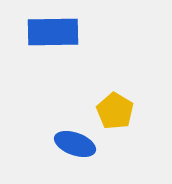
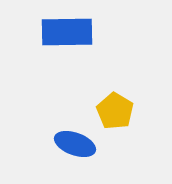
blue rectangle: moved 14 px right
